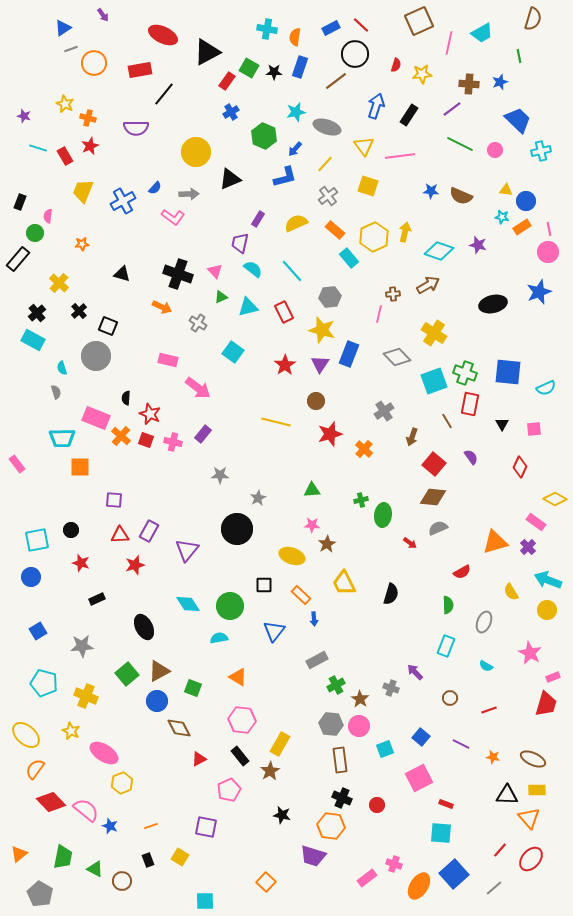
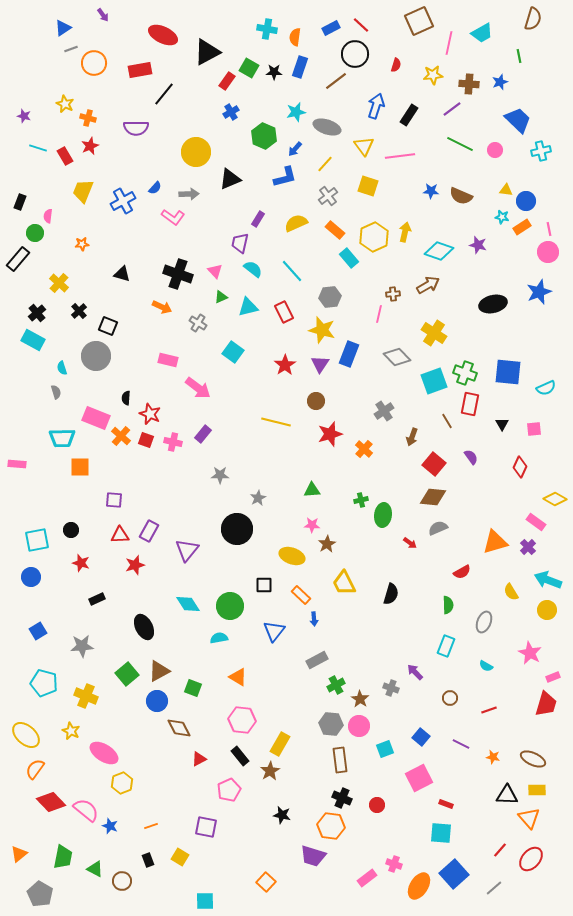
yellow star at (422, 74): moved 11 px right, 1 px down
pink rectangle at (17, 464): rotated 48 degrees counterclockwise
